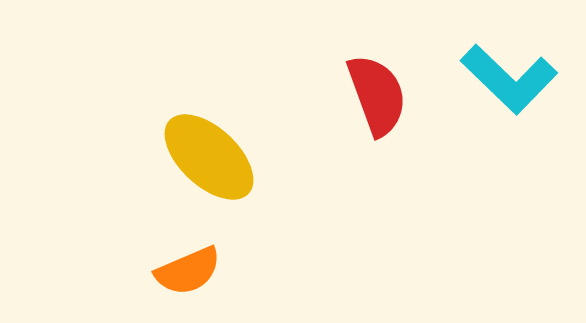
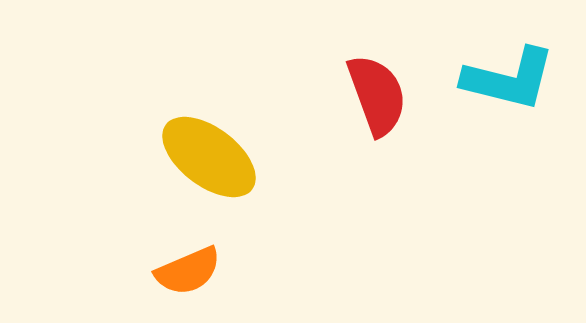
cyan L-shape: rotated 30 degrees counterclockwise
yellow ellipse: rotated 6 degrees counterclockwise
